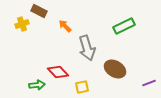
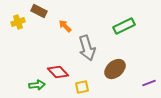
yellow cross: moved 4 px left, 2 px up
brown ellipse: rotated 70 degrees counterclockwise
